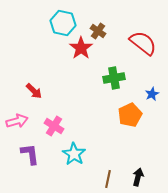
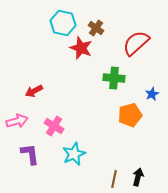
brown cross: moved 2 px left, 3 px up
red semicircle: moved 7 px left; rotated 80 degrees counterclockwise
red star: rotated 15 degrees counterclockwise
green cross: rotated 15 degrees clockwise
red arrow: rotated 108 degrees clockwise
orange pentagon: rotated 10 degrees clockwise
cyan star: rotated 15 degrees clockwise
brown line: moved 6 px right
